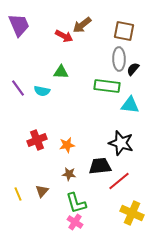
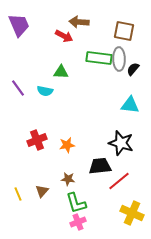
brown arrow: moved 3 px left, 3 px up; rotated 42 degrees clockwise
green rectangle: moved 8 px left, 28 px up
cyan semicircle: moved 3 px right
brown star: moved 1 px left, 5 px down
pink cross: moved 3 px right; rotated 35 degrees clockwise
